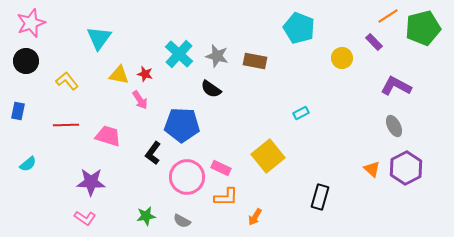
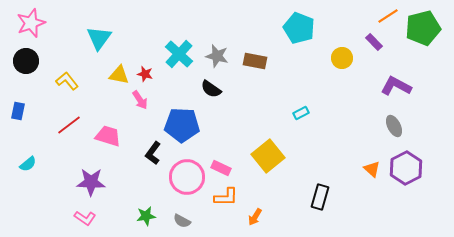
red line: moved 3 px right; rotated 35 degrees counterclockwise
